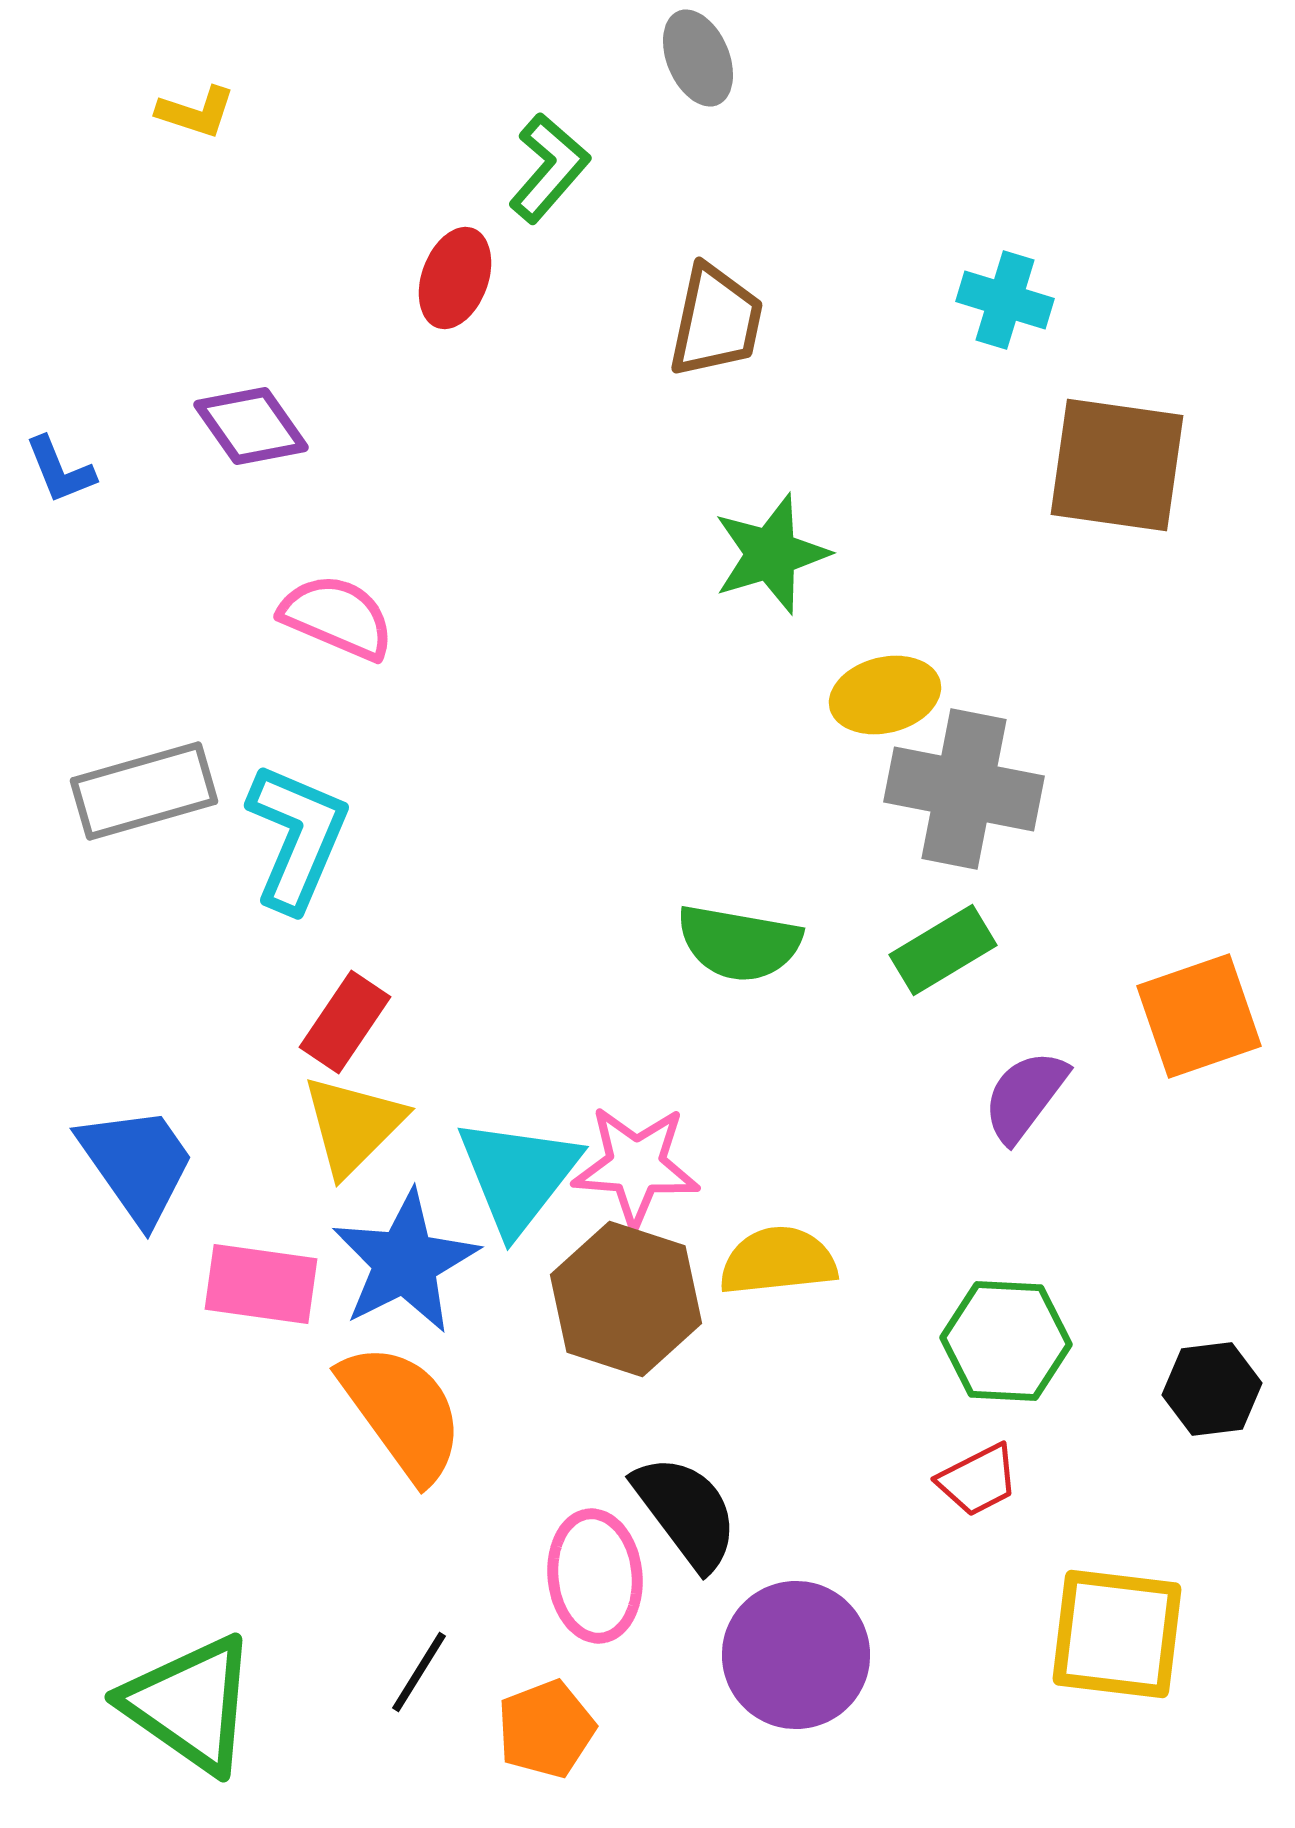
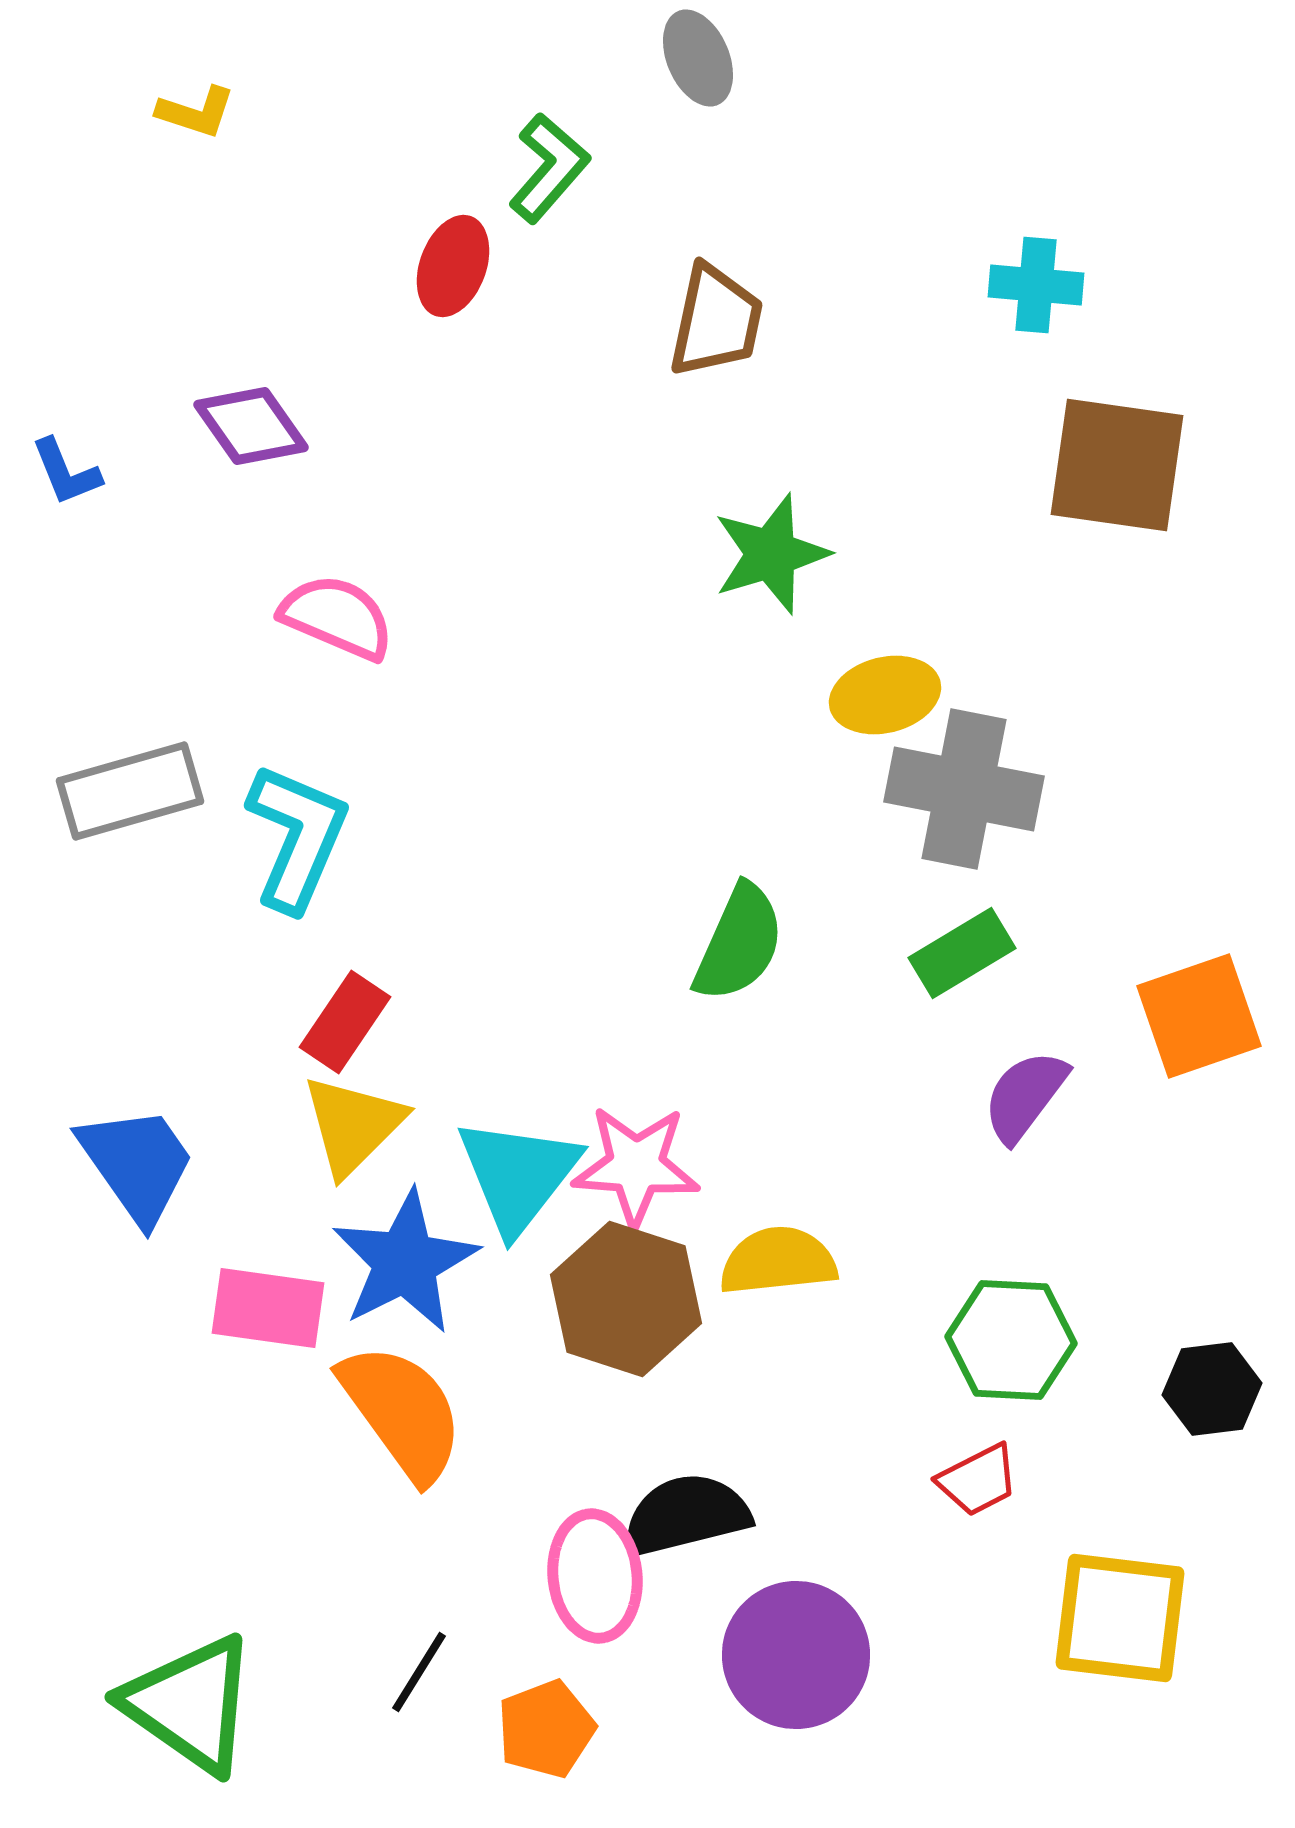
red ellipse: moved 2 px left, 12 px up
cyan cross: moved 31 px right, 15 px up; rotated 12 degrees counterclockwise
blue L-shape: moved 6 px right, 2 px down
gray rectangle: moved 14 px left
green semicircle: rotated 76 degrees counterclockwise
green rectangle: moved 19 px right, 3 px down
pink rectangle: moved 7 px right, 24 px down
green hexagon: moved 5 px right, 1 px up
black semicircle: moved 3 px down; rotated 67 degrees counterclockwise
yellow square: moved 3 px right, 16 px up
